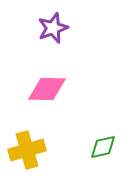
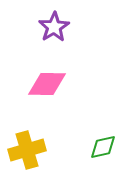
purple star: moved 1 px right, 1 px up; rotated 12 degrees counterclockwise
pink diamond: moved 5 px up
